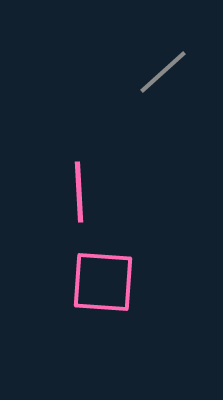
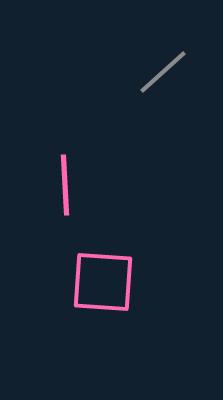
pink line: moved 14 px left, 7 px up
